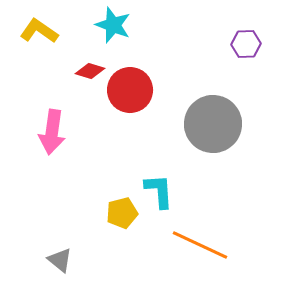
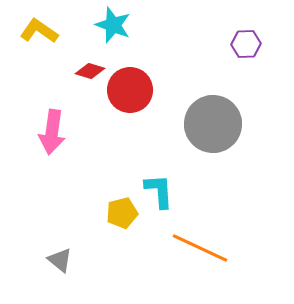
orange line: moved 3 px down
